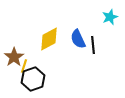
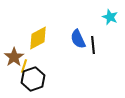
cyan star: rotated 28 degrees counterclockwise
yellow diamond: moved 11 px left, 1 px up
